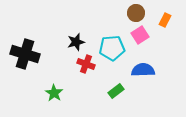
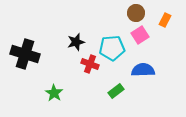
red cross: moved 4 px right
